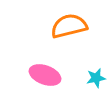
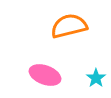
cyan star: rotated 24 degrees counterclockwise
